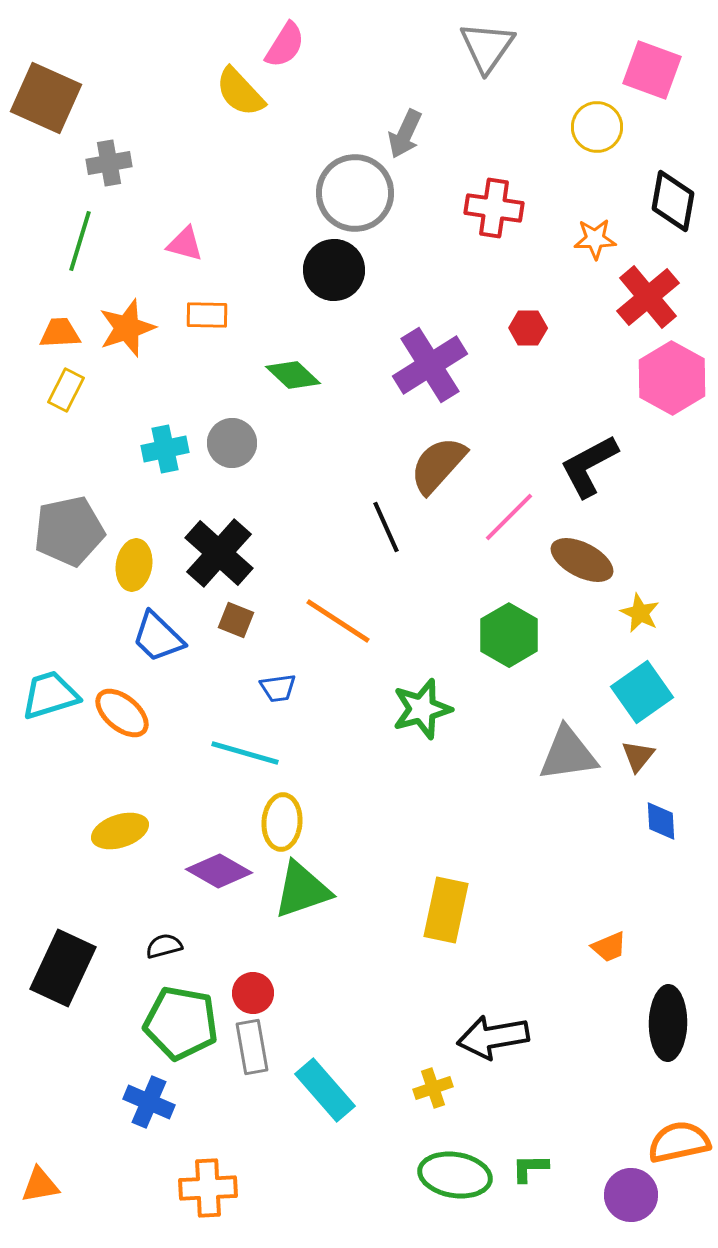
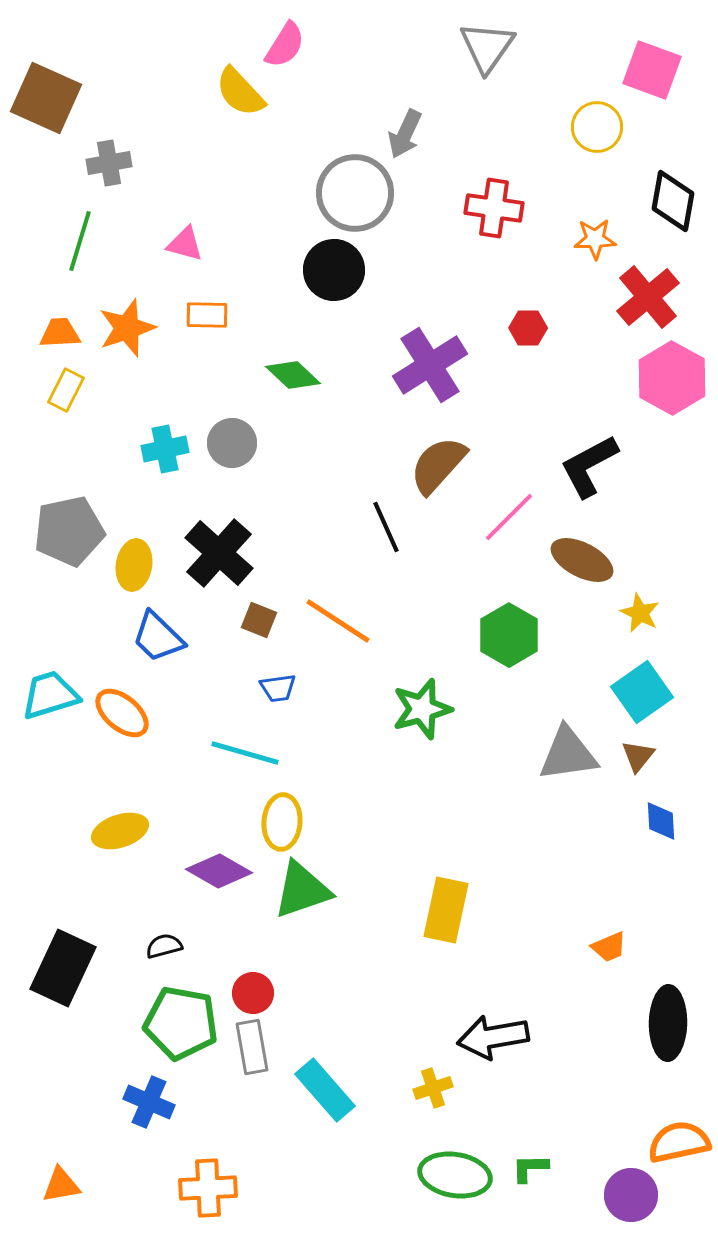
brown square at (236, 620): moved 23 px right
orange triangle at (40, 1185): moved 21 px right
